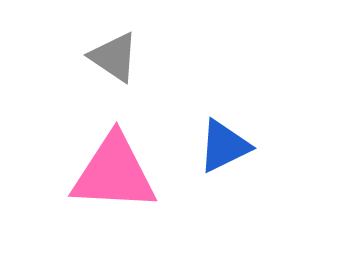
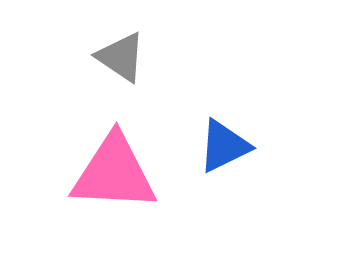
gray triangle: moved 7 px right
